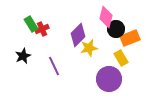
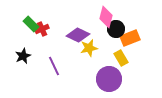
green rectangle: rotated 14 degrees counterclockwise
purple diamond: rotated 70 degrees clockwise
